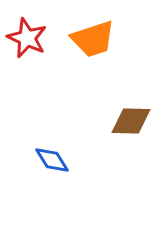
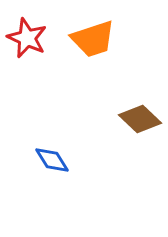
brown diamond: moved 9 px right, 2 px up; rotated 42 degrees clockwise
